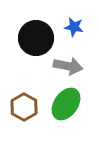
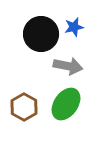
blue star: rotated 24 degrees counterclockwise
black circle: moved 5 px right, 4 px up
